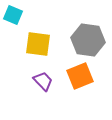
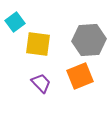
cyan square: moved 2 px right, 7 px down; rotated 30 degrees clockwise
gray hexagon: moved 1 px right; rotated 12 degrees counterclockwise
purple trapezoid: moved 2 px left, 2 px down
